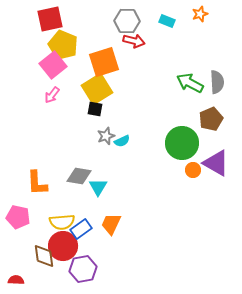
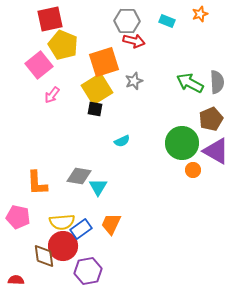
pink square: moved 14 px left
gray star: moved 28 px right, 55 px up
purple triangle: moved 12 px up
purple hexagon: moved 5 px right, 2 px down
